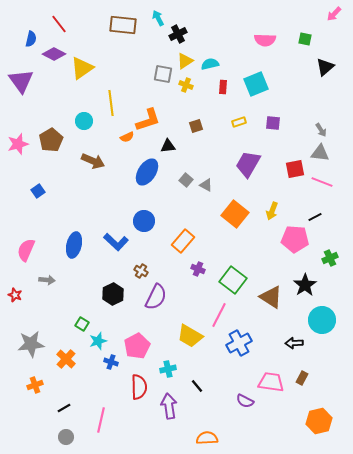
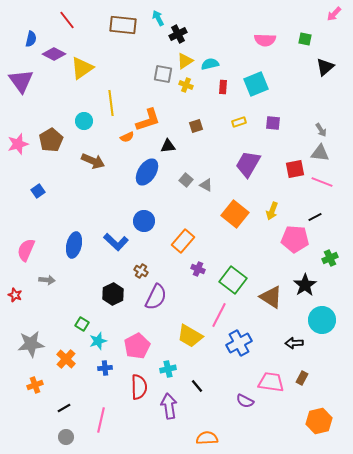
red line at (59, 24): moved 8 px right, 4 px up
blue cross at (111, 362): moved 6 px left, 6 px down; rotated 24 degrees counterclockwise
